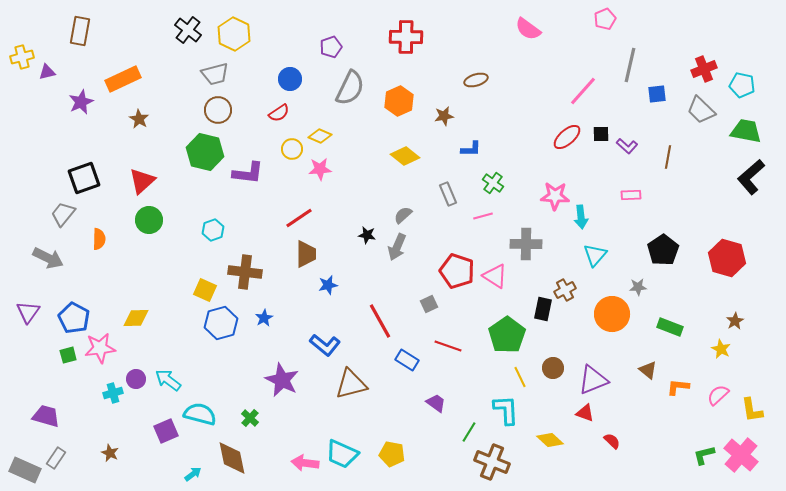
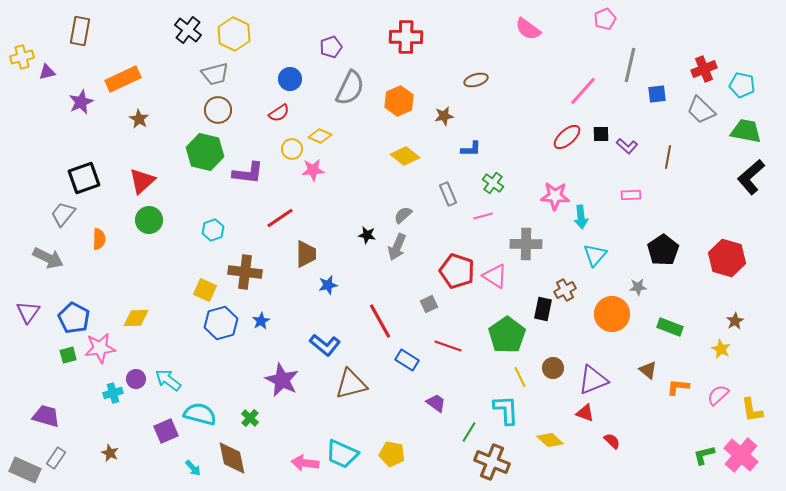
pink star at (320, 169): moved 7 px left, 1 px down
red line at (299, 218): moved 19 px left
blue star at (264, 318): moved 3 px left, 3 px down
cyan arrow at (193, 474): moved 6 px up; rotated 84 degrees clockwise
